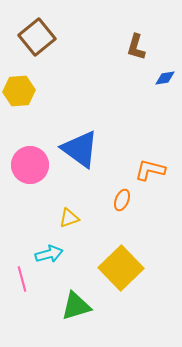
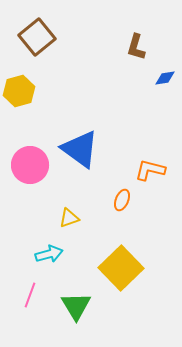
yellow hexagon: rotated 12 degrees counterclockwise
pink line: moved 8 px right, 16 px down; rotated 35 degrees clockwise
green triangle: rotated 44 degrees counterclockwise
